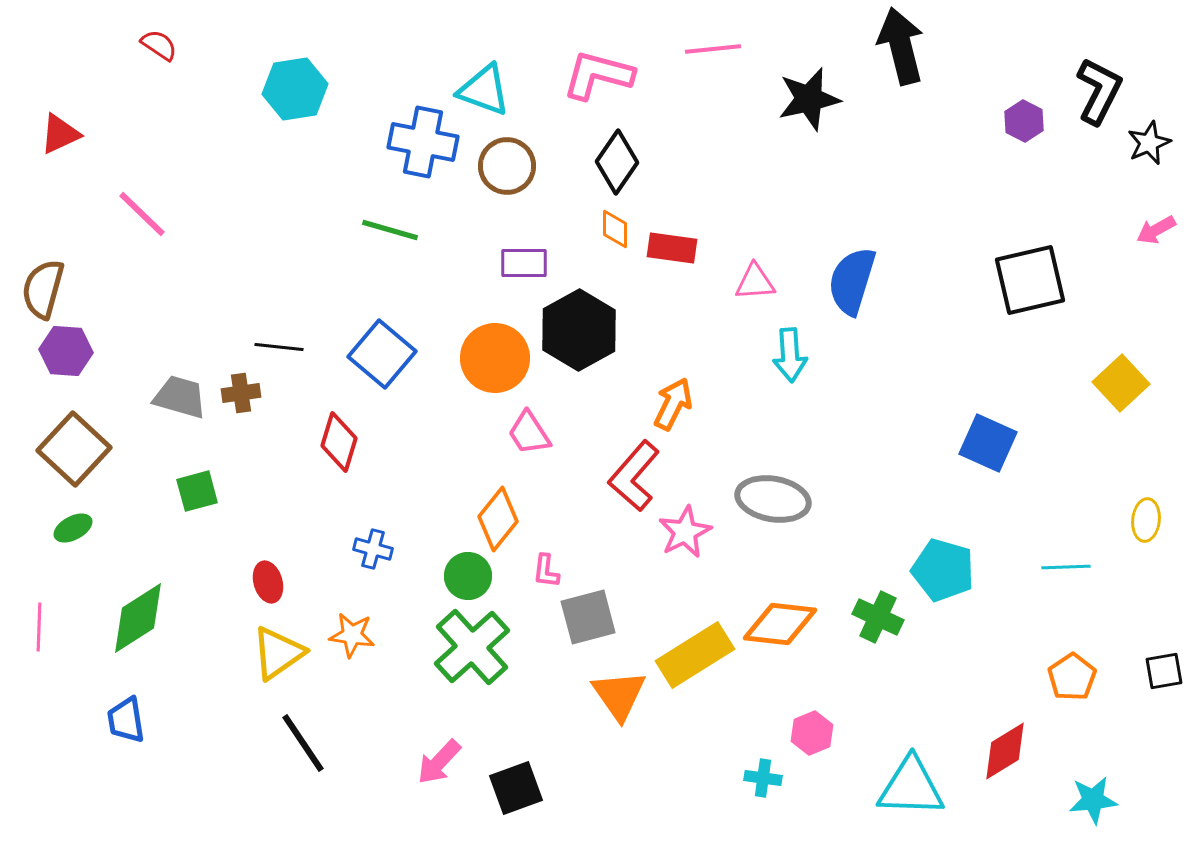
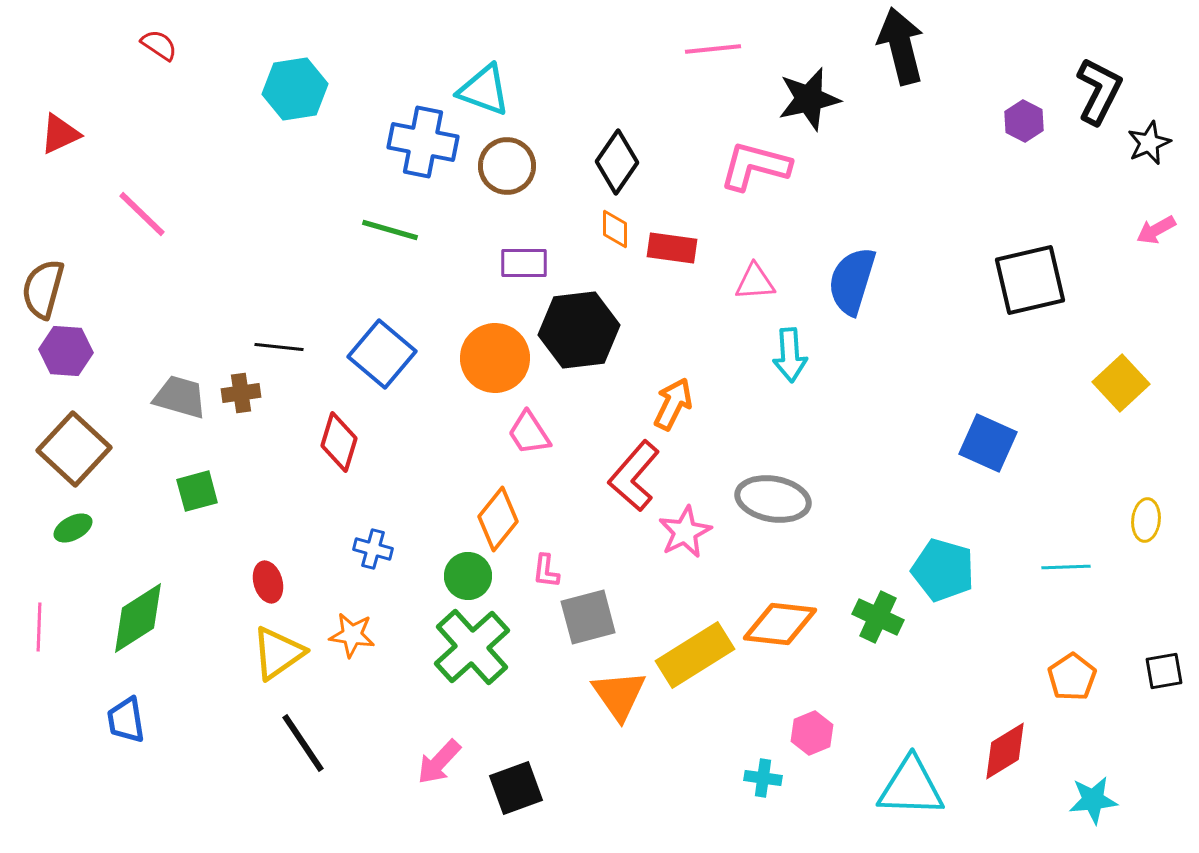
pink L-shape at (598, 75): moved 157 px right, 91 px down
black hexagon at (579, 330): rotated 22 degrees clockwise
